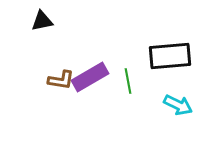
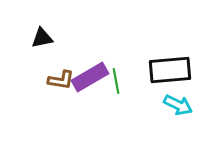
black triangle: moved 17 px down
black rectangle: moved 14 px down
green line: moved 12 px left
